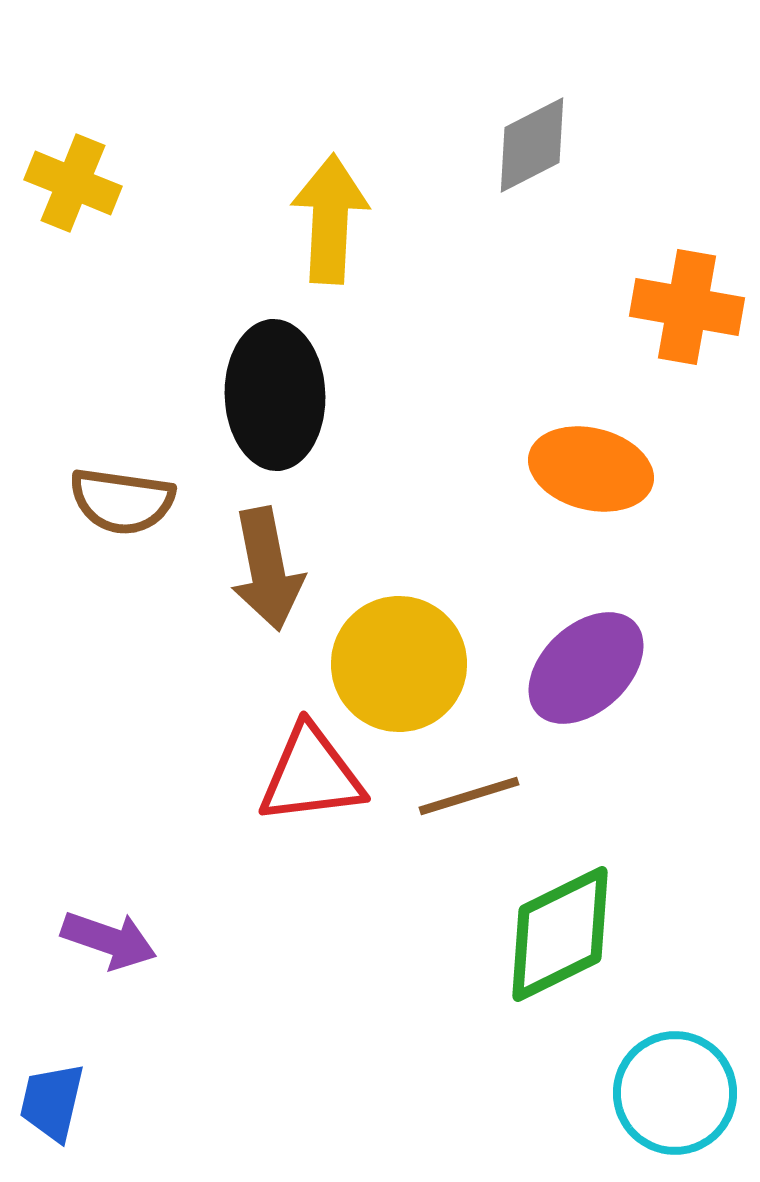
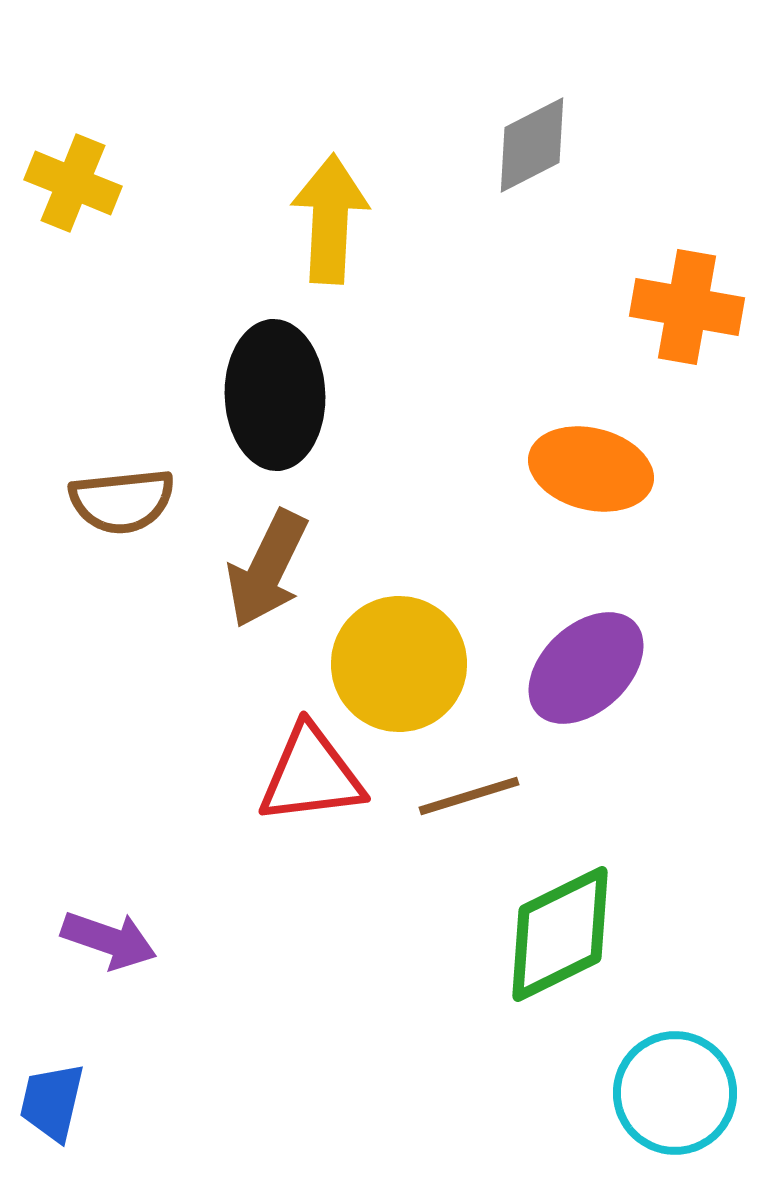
brown semicircle: rotated 14 degrees counterclockwise
brown arrow: rotated 37 degrees clockwise
